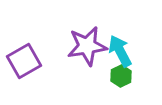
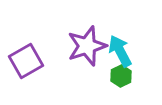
purple star: rotated 9 degrees counterclockwise
purple square: moved 2 px right
